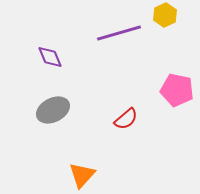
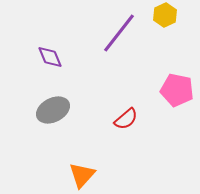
purple line: rotated 36 degrees counterclockwise
